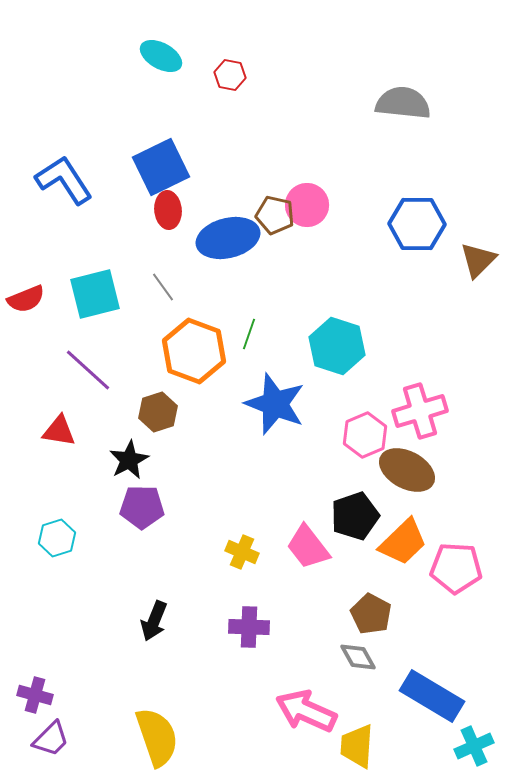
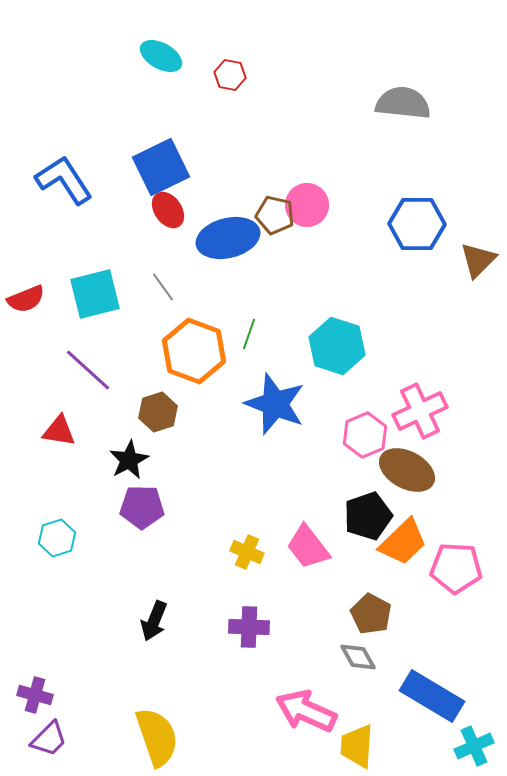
red ellipse at (168, 210): rotated 30 degrees counterclockwise
pink cross at (420, 411): rotated 8 degrees counterclockwise
black pentagon at (355, 516): moved 13 px right
yellow cross at (242, 552): moved 5 px right
purple trapezoid at (51, 739): moved 2 px left
